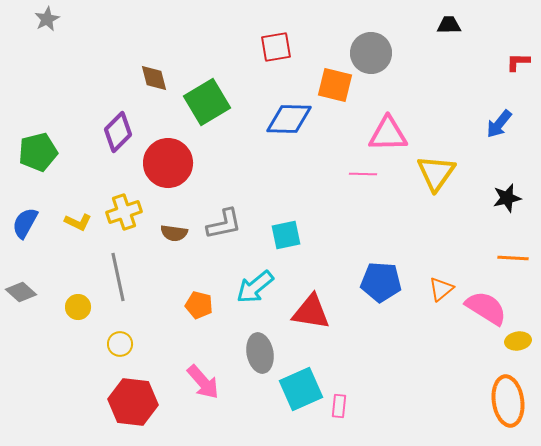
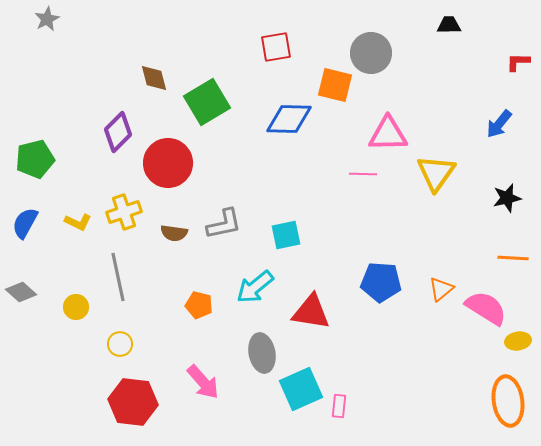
green pentagon at (38, 152): moved 3 px left, 7 px down
yellow circle at (78, 307): moved 2 px left
gray ellipse at (260, 353): moved 2 px right
